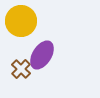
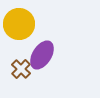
yellow circle: moved 2 px left, 3 px down
